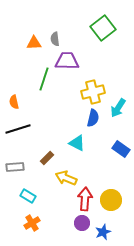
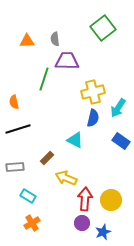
orange triangle: moved 7 px left, 2 px up
cyan triangle: moved 2 px left, 3 px up
blue rectangle: moved 8 px up
